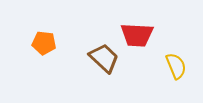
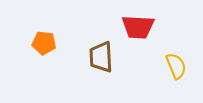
red trapezoid: moved 1 px right, 8 px up
brown trapezoid: moved 3 px left, 1 px up; rotated 136 degrees counterclockwise
